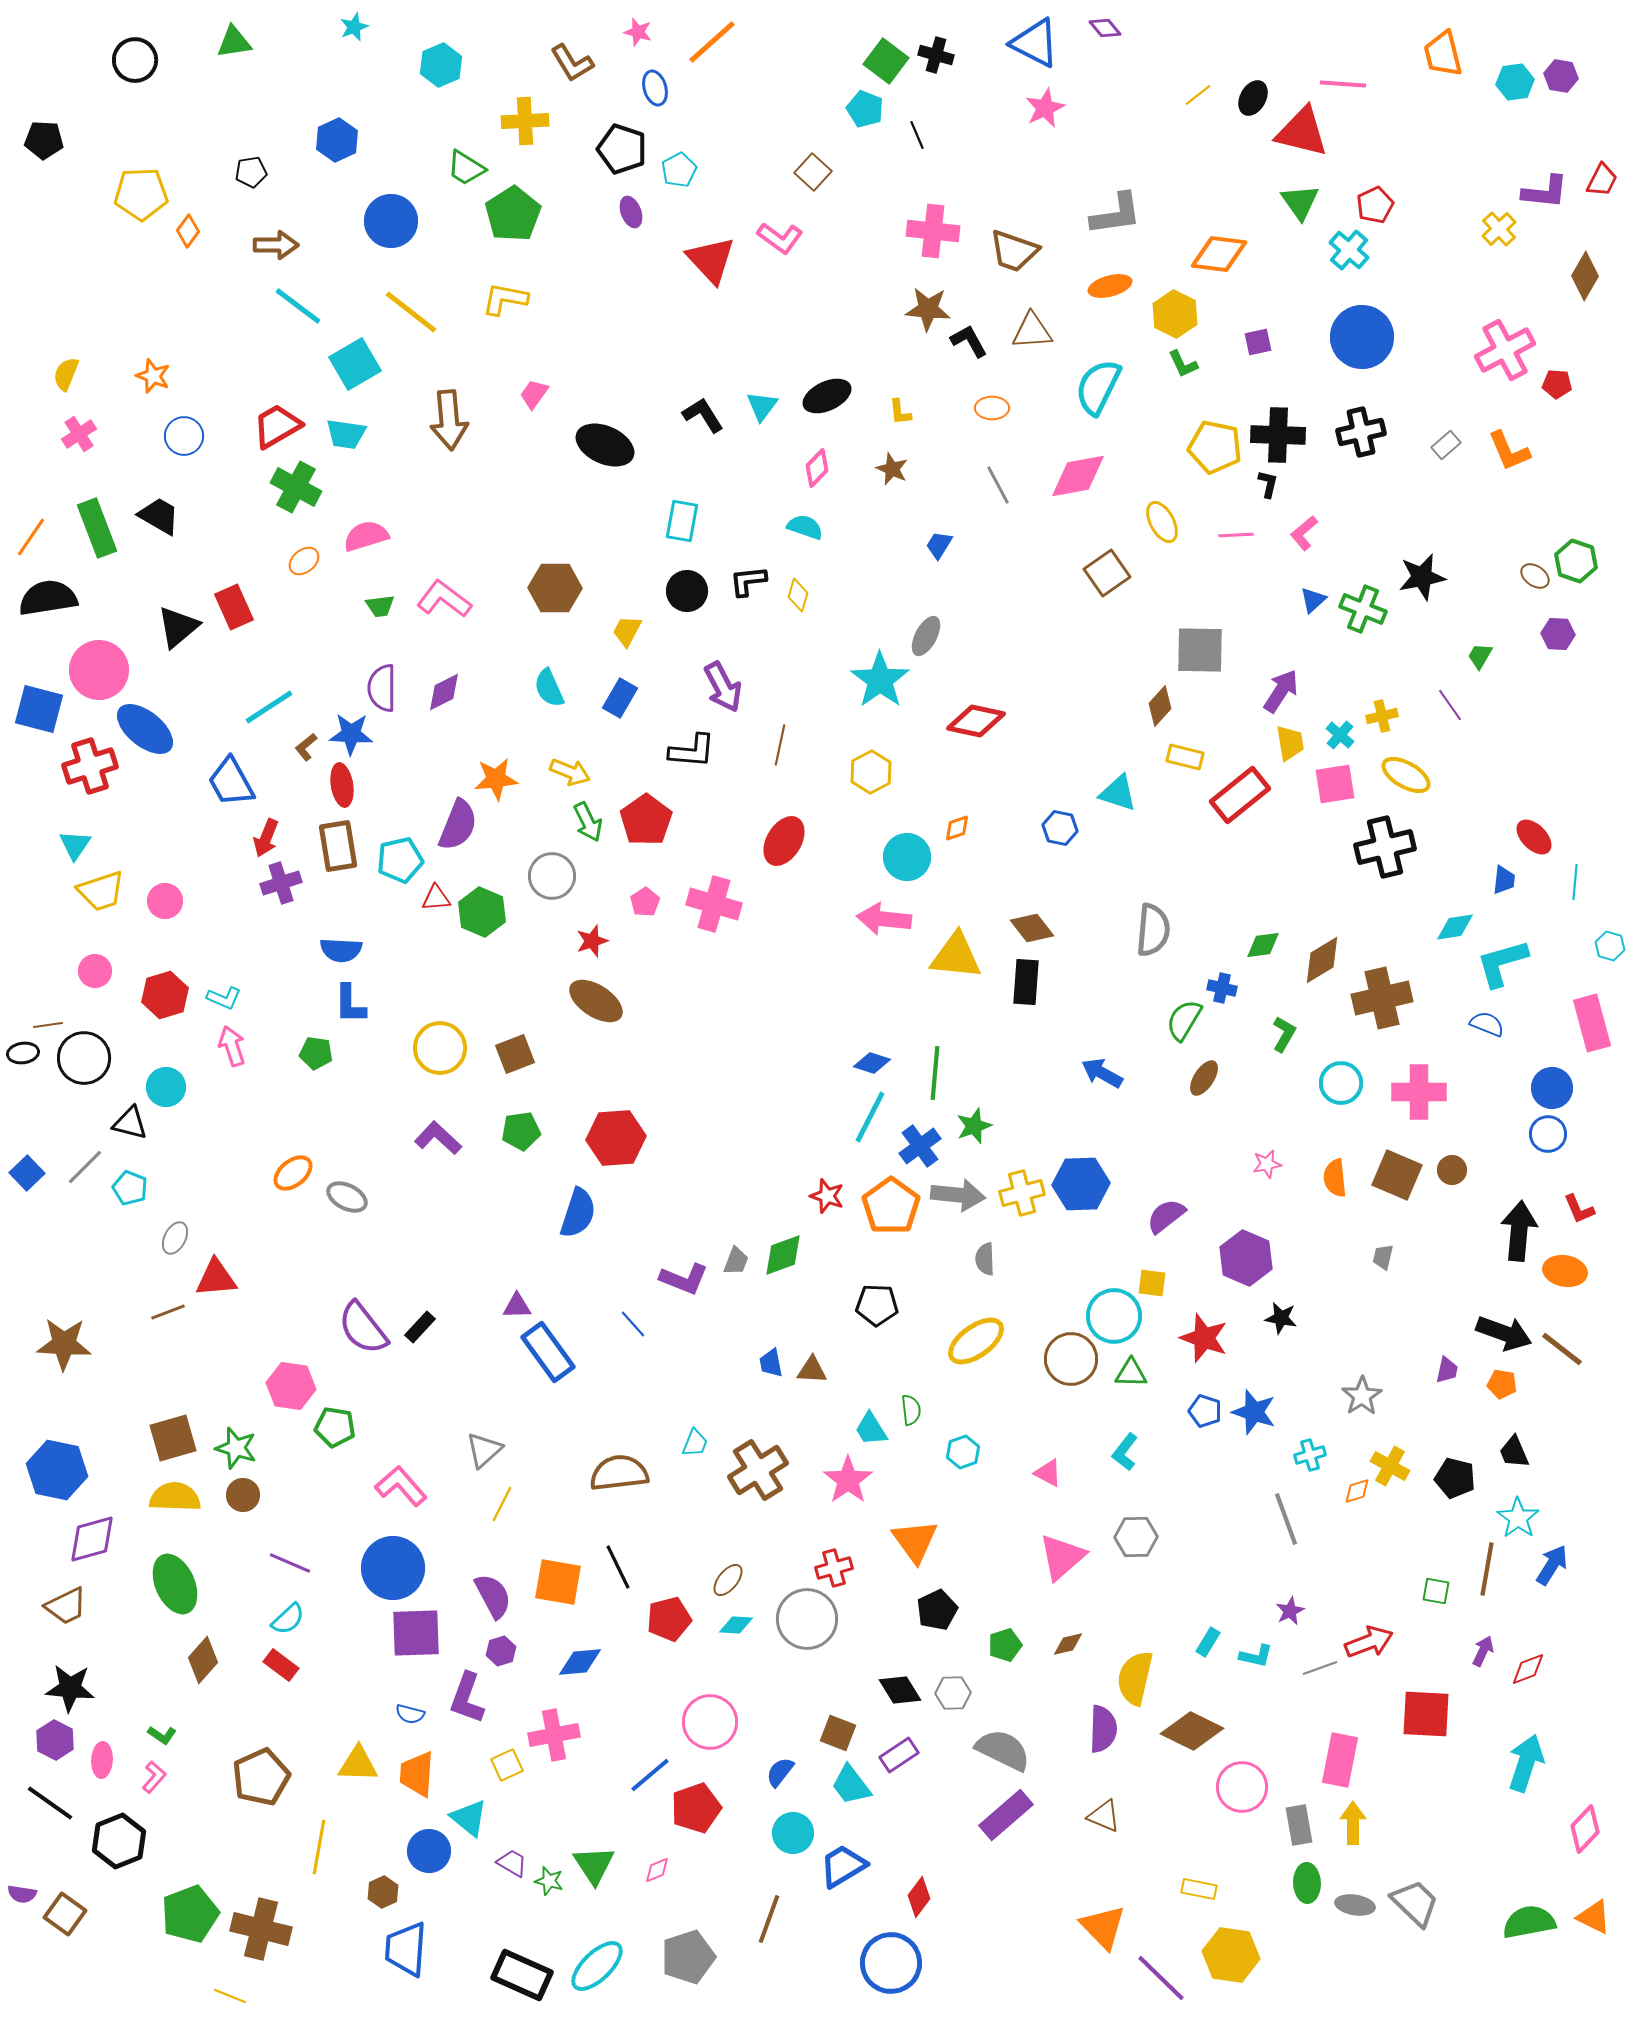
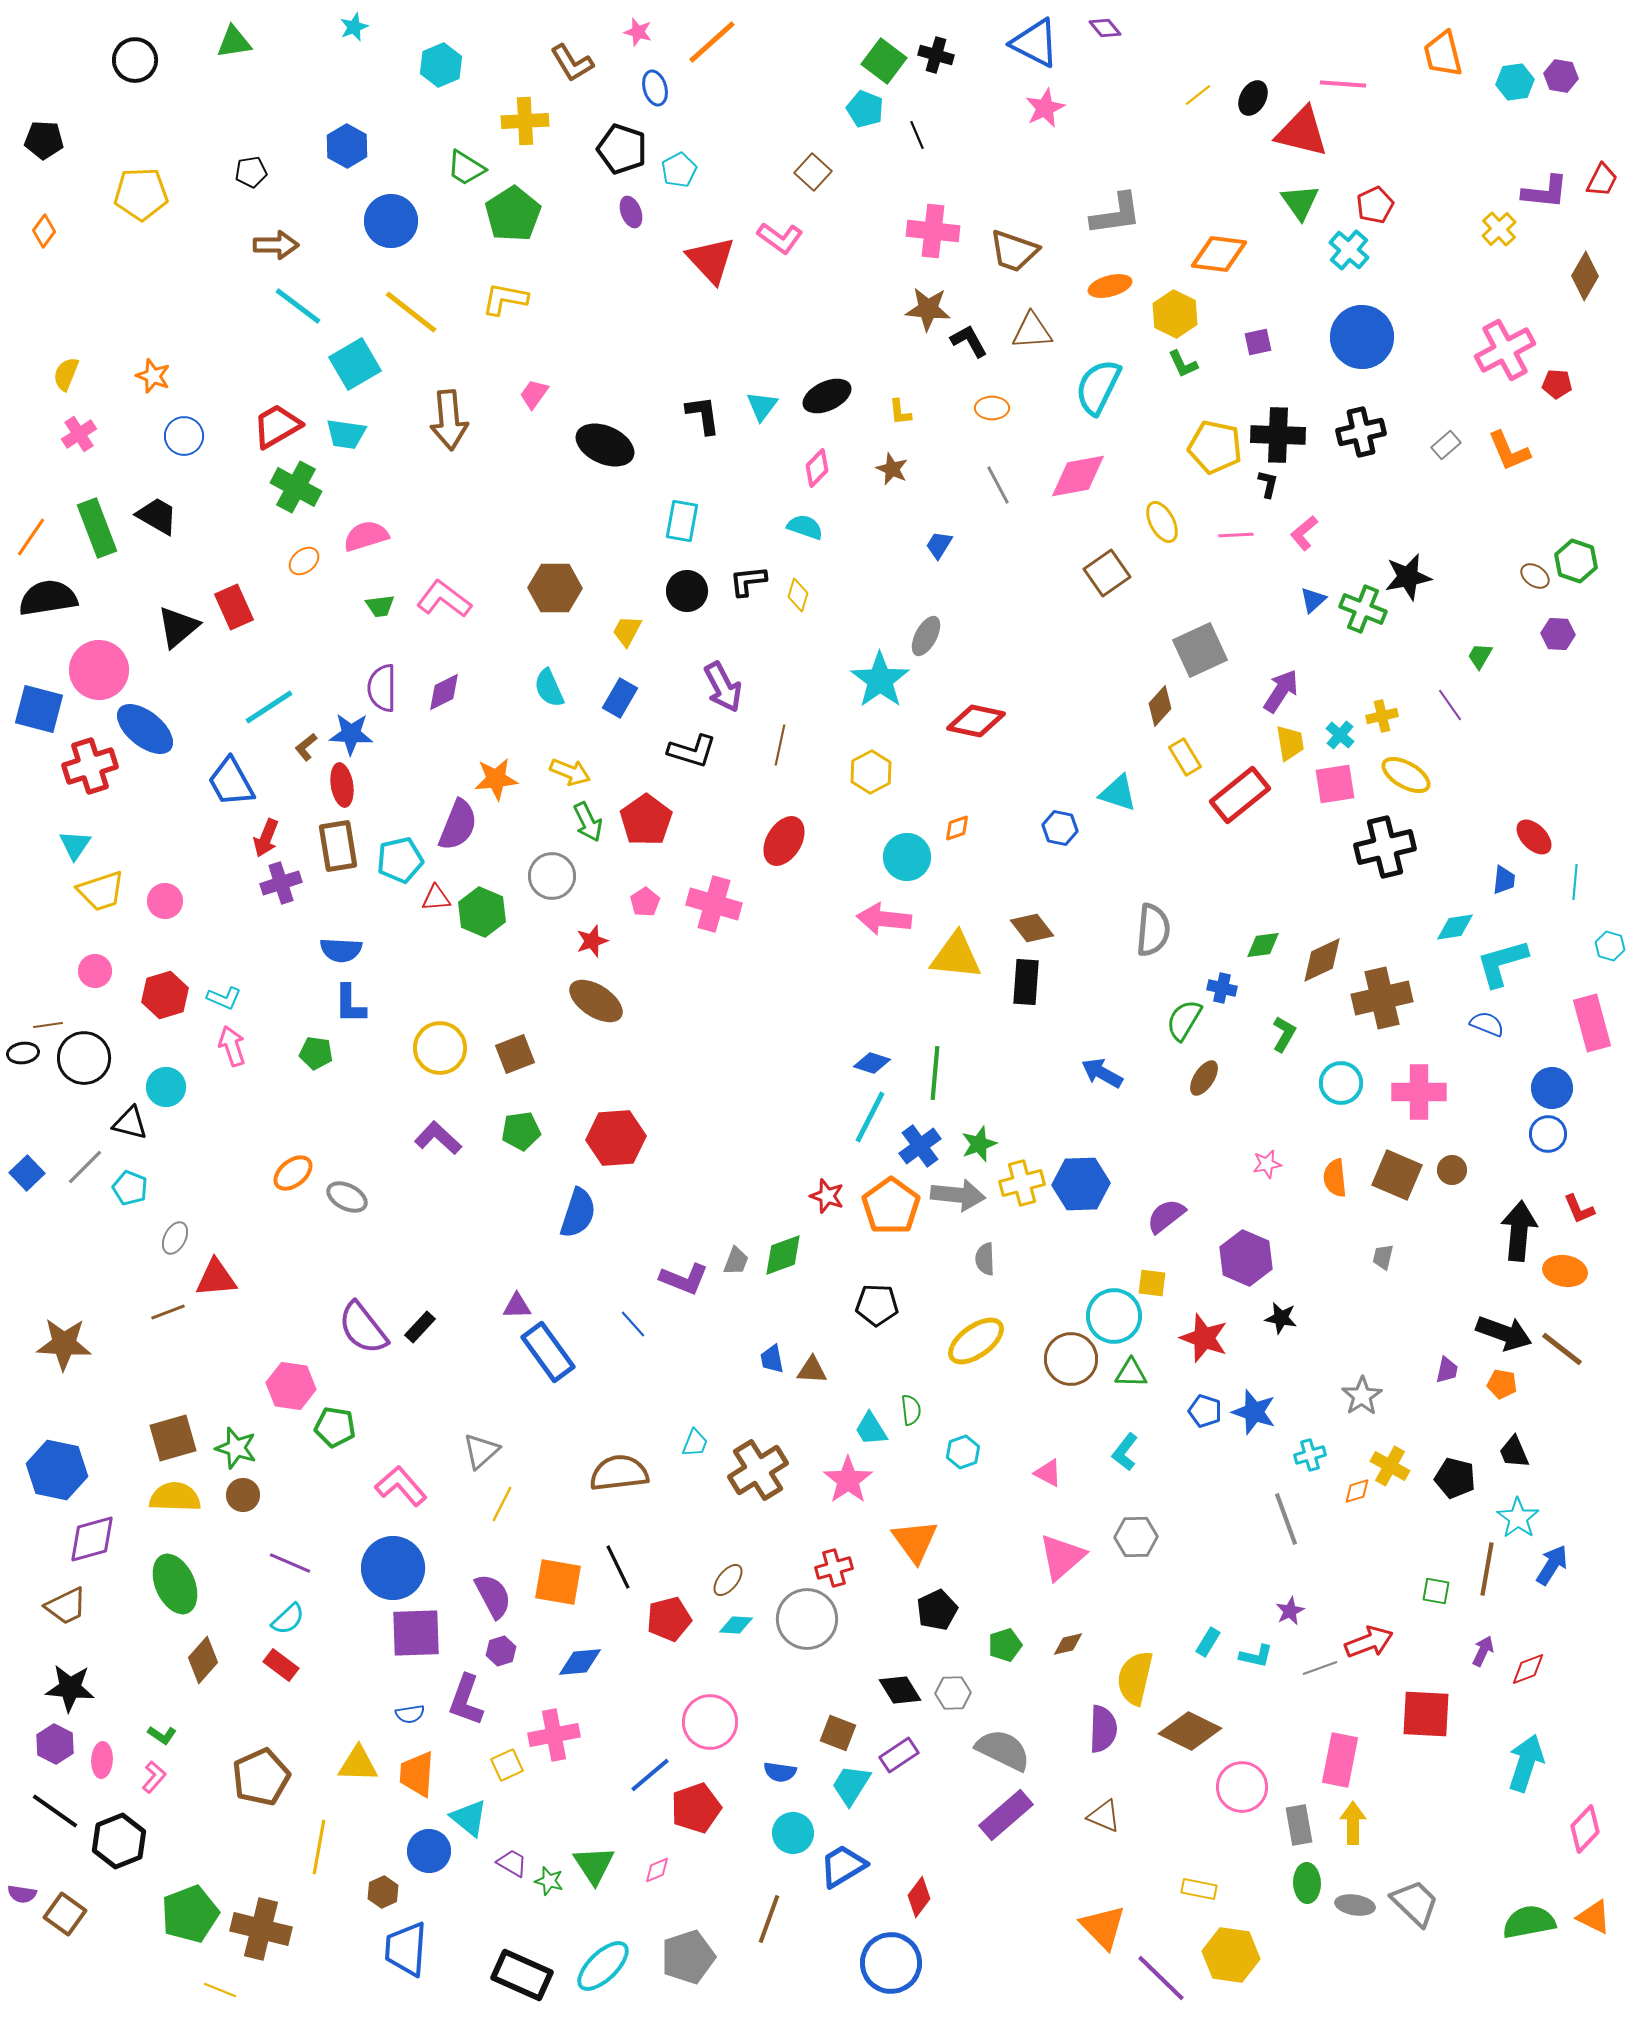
green square at (886, 61): moved 2 px left
blue hexagon at (337, 140): moved 10 px right, 6 px down; rotated 6 degrees counterclockwise
orange diamond at (188, 231): moved 144 px left
black L-shape at (703, 415): rotated 24 degrees clockwise
black trapezoid at (159, 516): moved 2 px left
black star at (1422, 577): moved 14 px left
gray square at (1200, 650): rotated 26 degrees counterclockwise
black L-shape at (692, 751): rotated 12 degrees clockwise
yellow rectangle at (1185, 757): rotated 45 degrees clockwise
brown diamond at (1322, 960): rotated 6 degrees clockwise
green star at (974, 1126): moved 5 px right, 18 px down
yellow cross at (1022, 1193): moved 10 px up
blue trapezoid at (771, 1363): moved 1 px right, 4 px up
gray triangle at (484, 1450): moved 3 px left, 1 px down
purple L-shape at (467, 1698): moved 1 px left, 2 px down
blue semicircle at (410, 1714): rotated 24 degrees counterclockwise
brown diamond at (1192, 1731): moved 2 px left
purple hexagon at (55, 1740): moved 4 px down
blue semicircle at (780, 1772): rotated 120 degrees counterclockwise
cyan trapezoid at (851, 1785): rotated 69 degrees clockwise
black line at (50, 1803): moved 5 px right, 8 px down
cyan ellipse at (597, 1966): moved 6 px right
yellow line at (230, 1996): moved 10 px left, 6 px up
